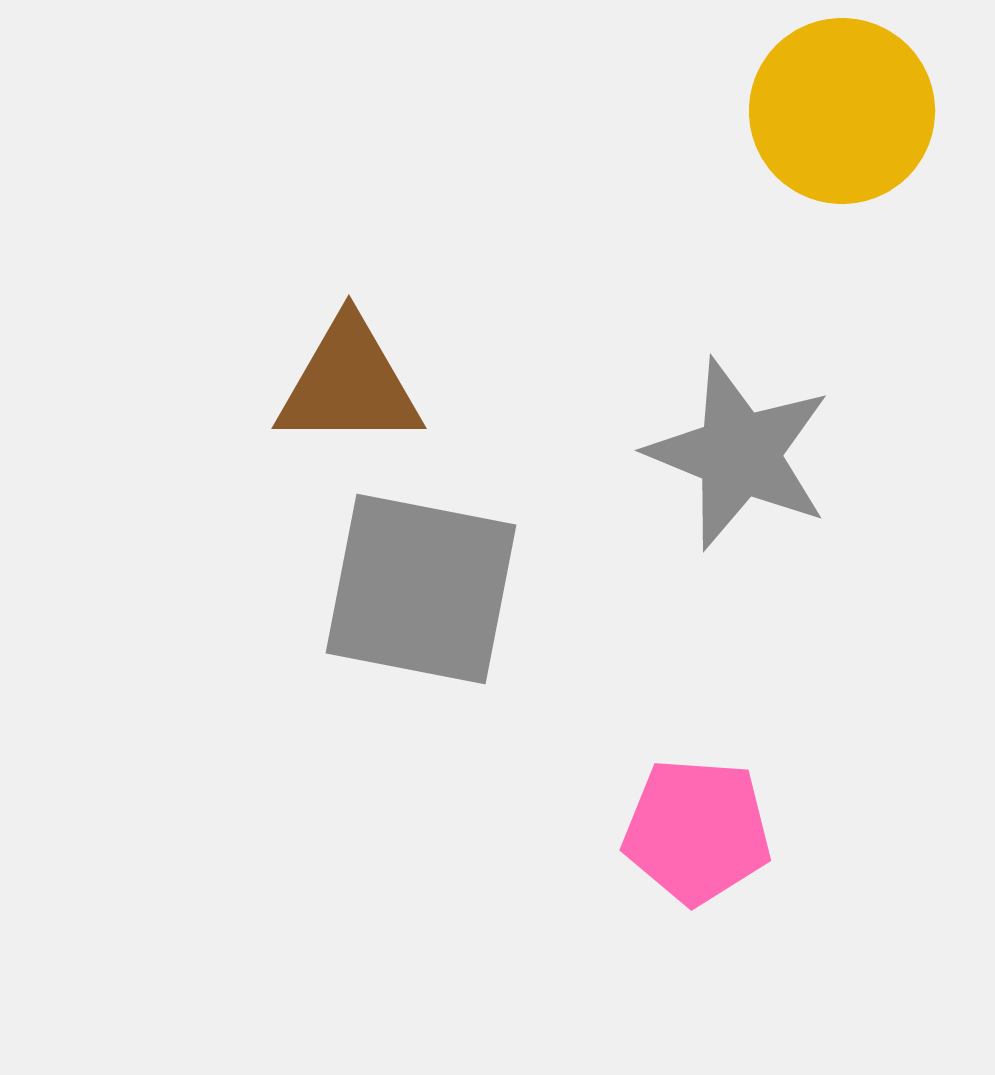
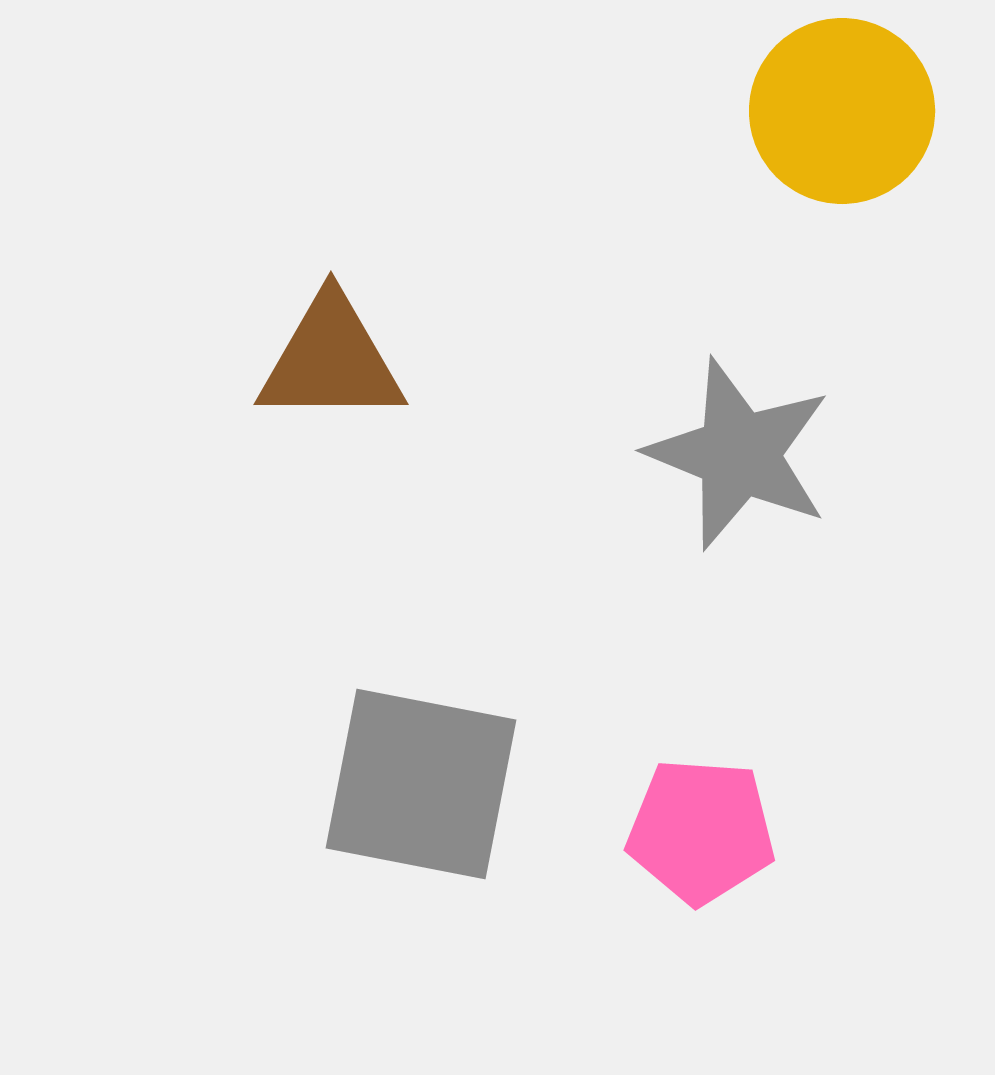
brown triangle: moved 18 px left, 24 px up
gray square: moved 195 px down
pink pentagon: moved 4 px right
